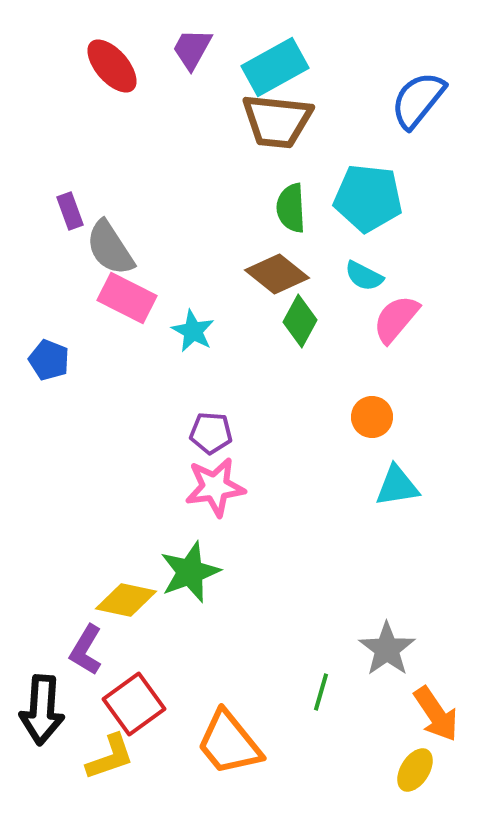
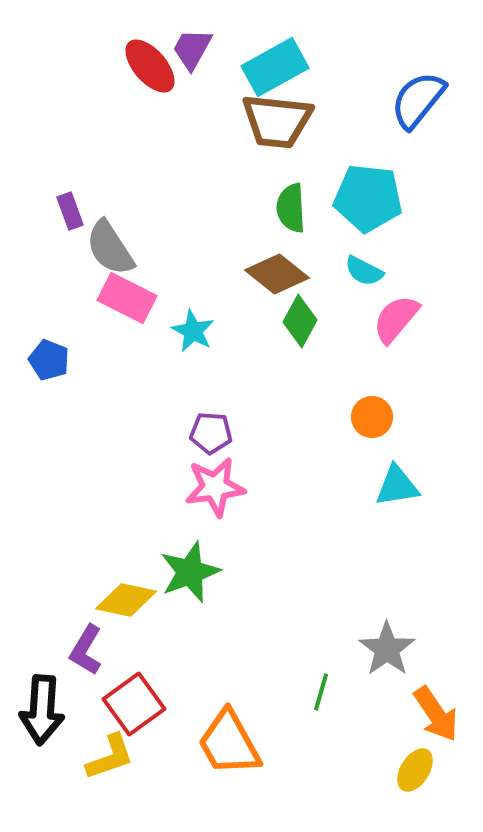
red ellipse: moved 38 px right
cyan semicircle: moved 5 px up
orange trapezoid: rotated 10 degrees clockwise
